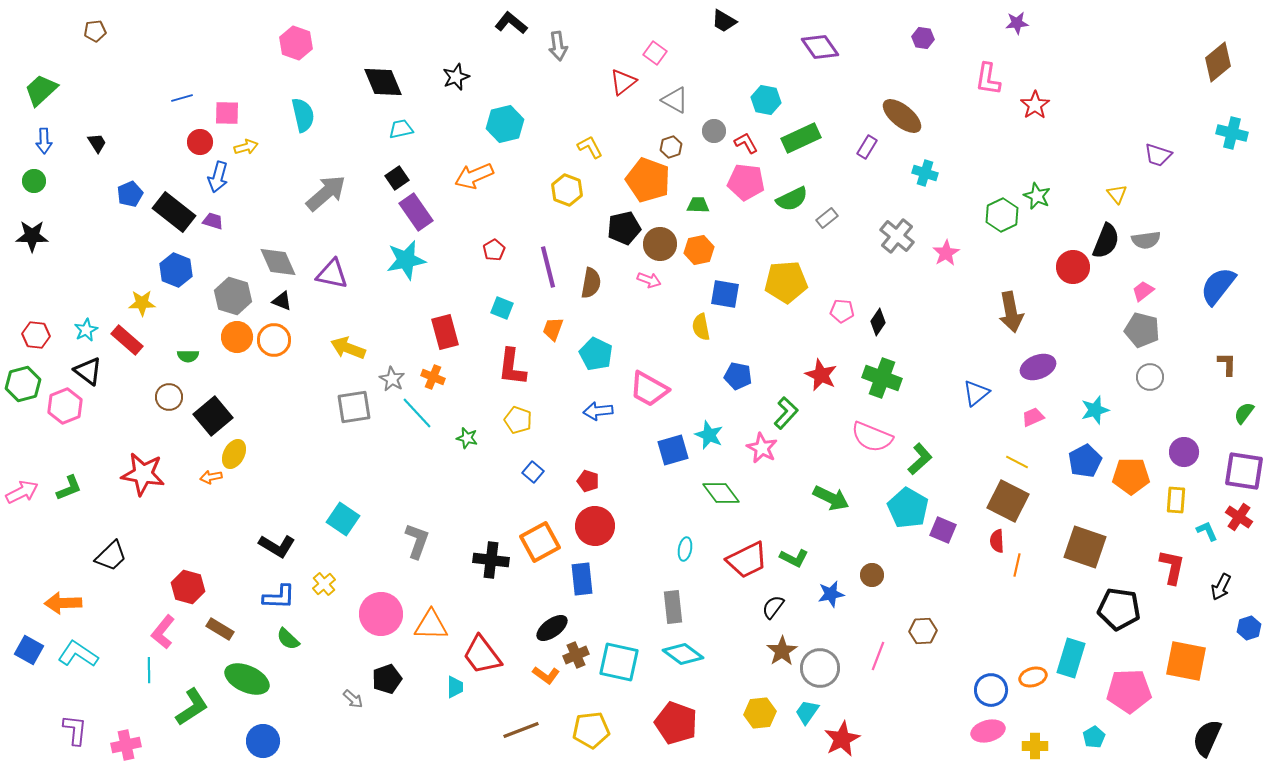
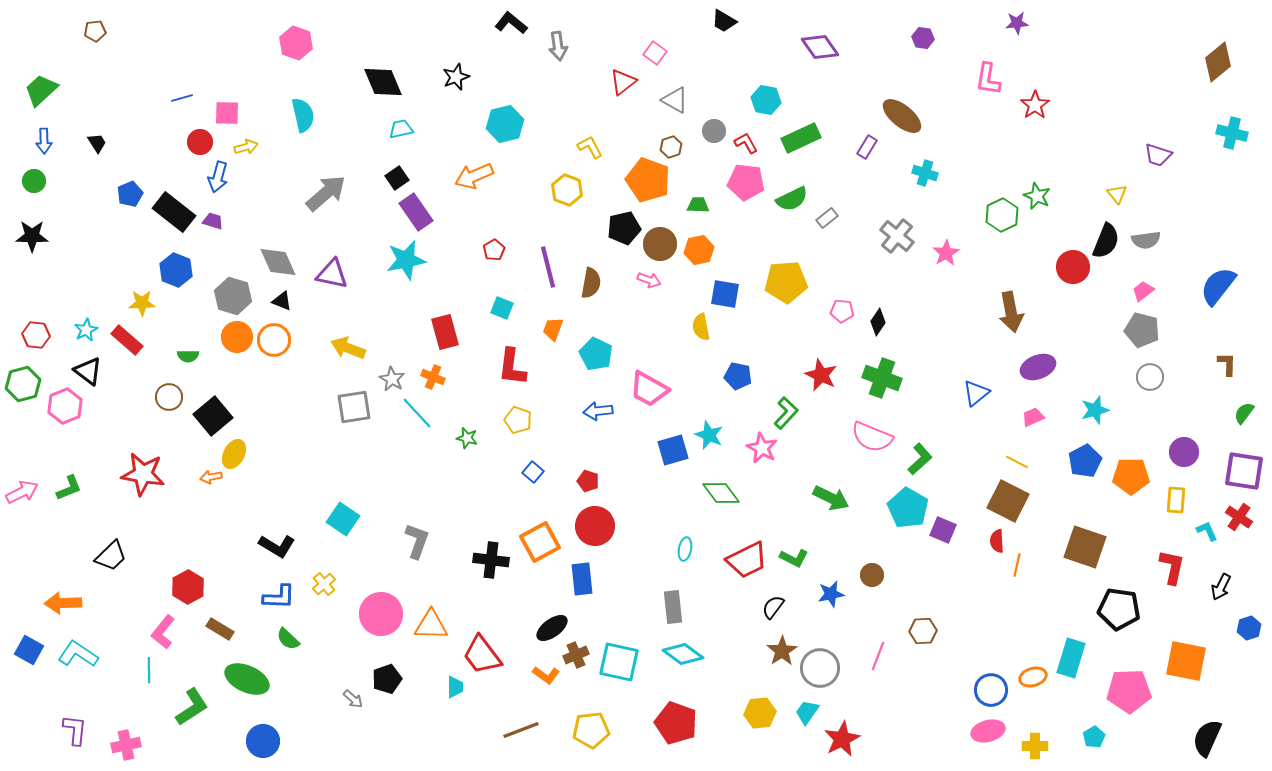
red hexagon at (188, 587): rotated 16 degrees clockwise
